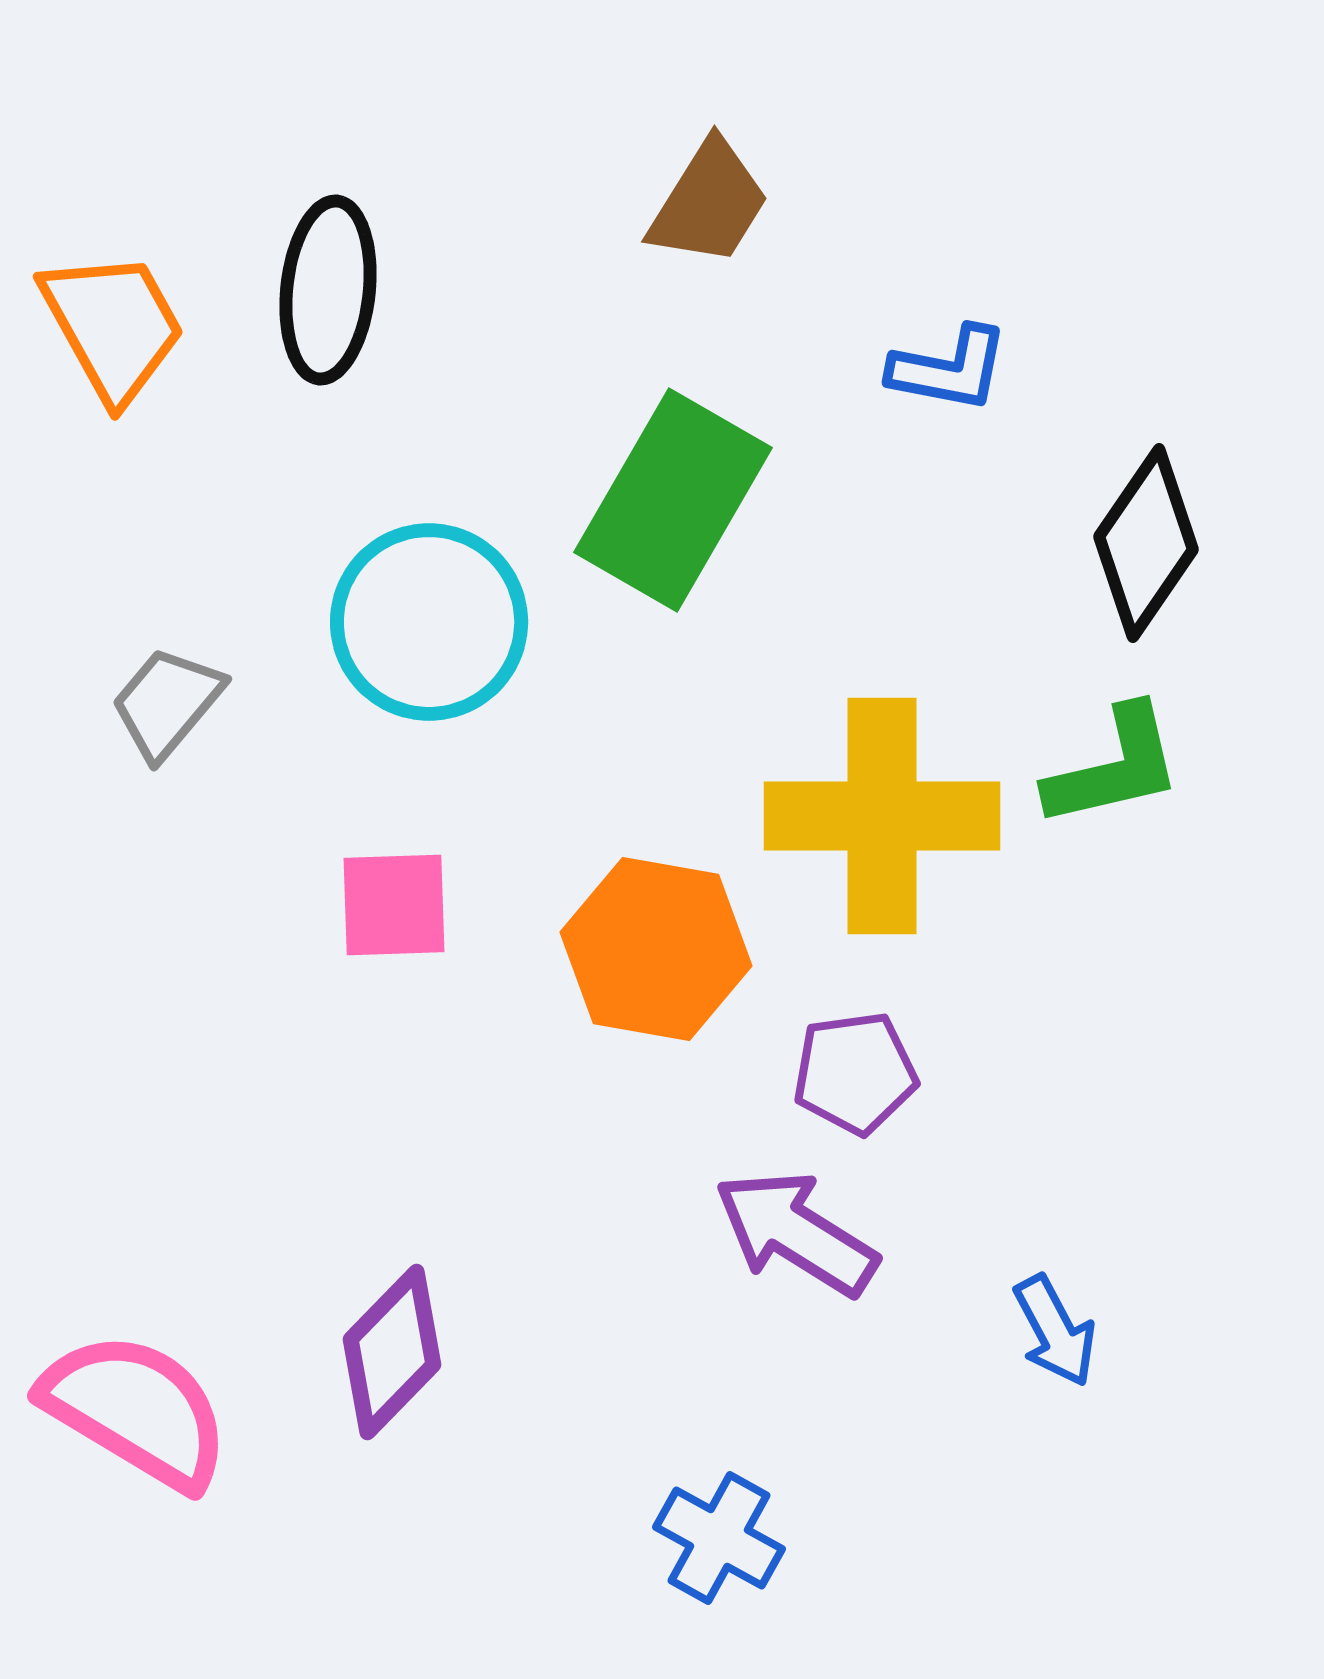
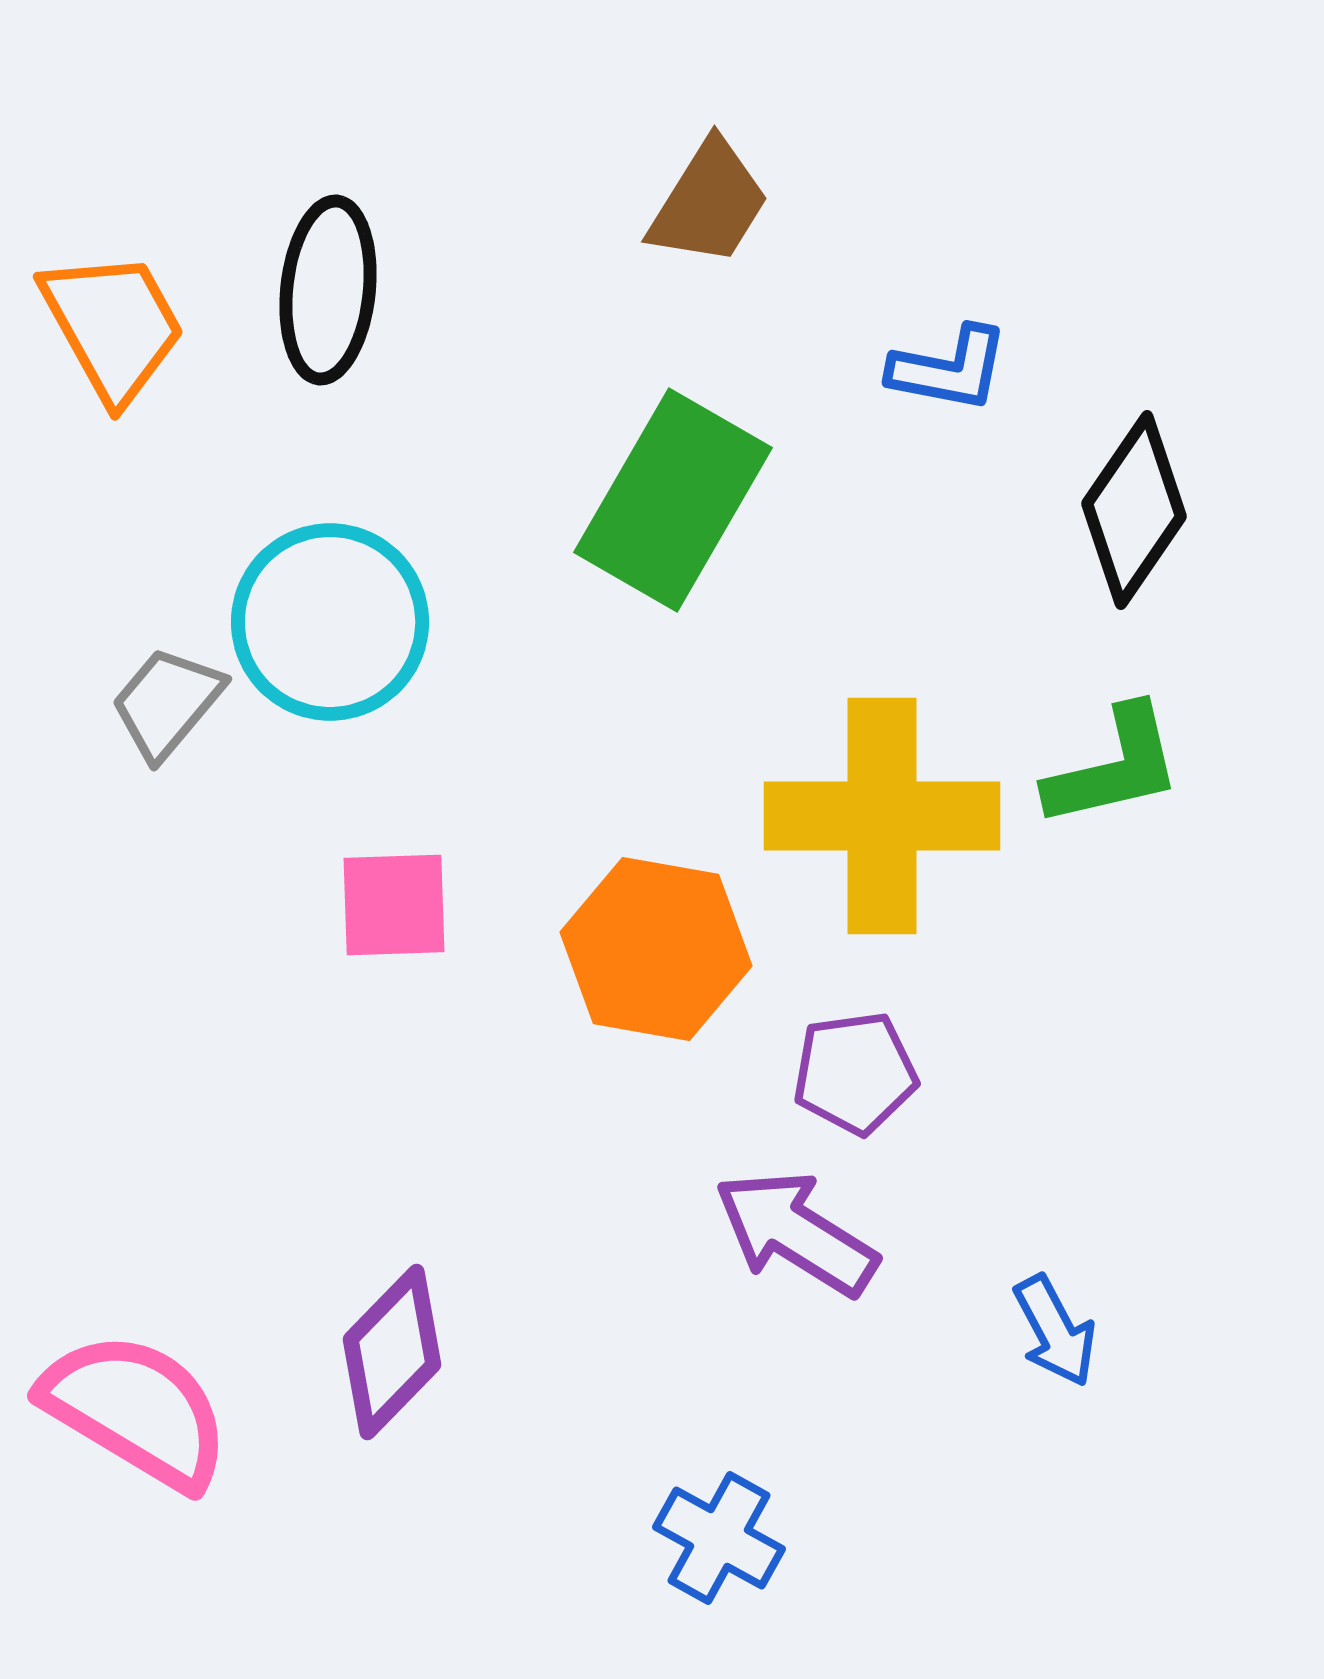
black diamond: moved 12 px left, 33 px up
cyan circle: moved 99 px left
